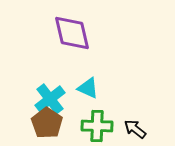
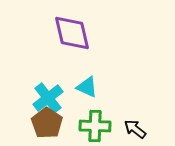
cyan triangle: moved 1 px left, 1 px up
cyan cross: moved 2 px left, 1 px up
green cross: moved 2 px left
